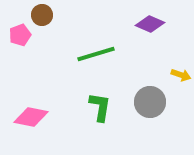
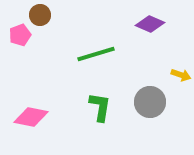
brown circle: moved 2 px left
